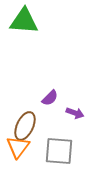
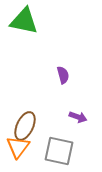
green triangle: rotated 8 degrees clockwise
purple semicircle: moved 13 px right, 23 px up; rotated 60 degrees counterclockwise
purple arrow: moved 3 px right, 4 px down
gray square: rotated 8 degrees clockwise
